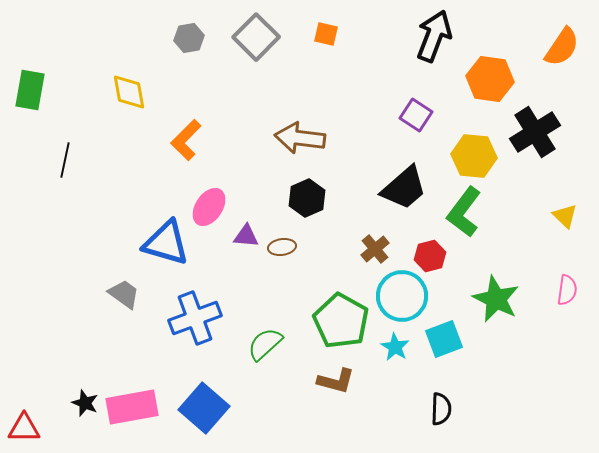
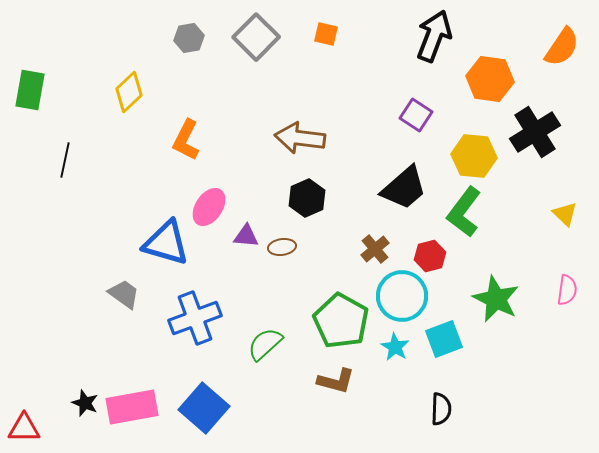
yellow diamond: rotated 57 degrees clockwise
orange L-shape: rotated 18 degrees counterclockwise
yellow triangle: moved 2 px up
